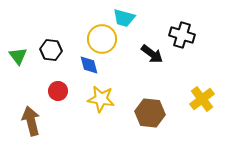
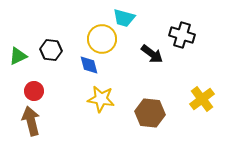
green triangle: rotated 42 degrees clockwise
red circle: moved 24 px left
